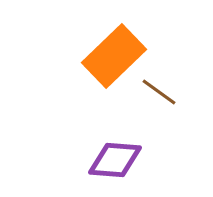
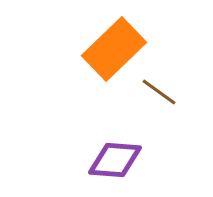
orange rectangle: moved 7 px up
